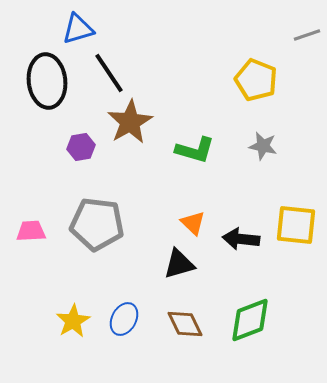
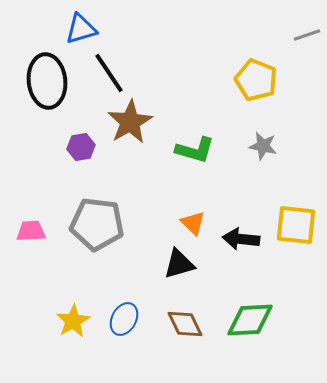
blue triangle: moved 3 px right
green diamond: rotated 18 degrees clockwise
